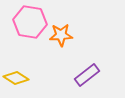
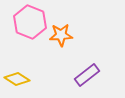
pink hexagon: rotated 12 degrees clockwise
yellow diamond: moved 1 px right, 1 px down
